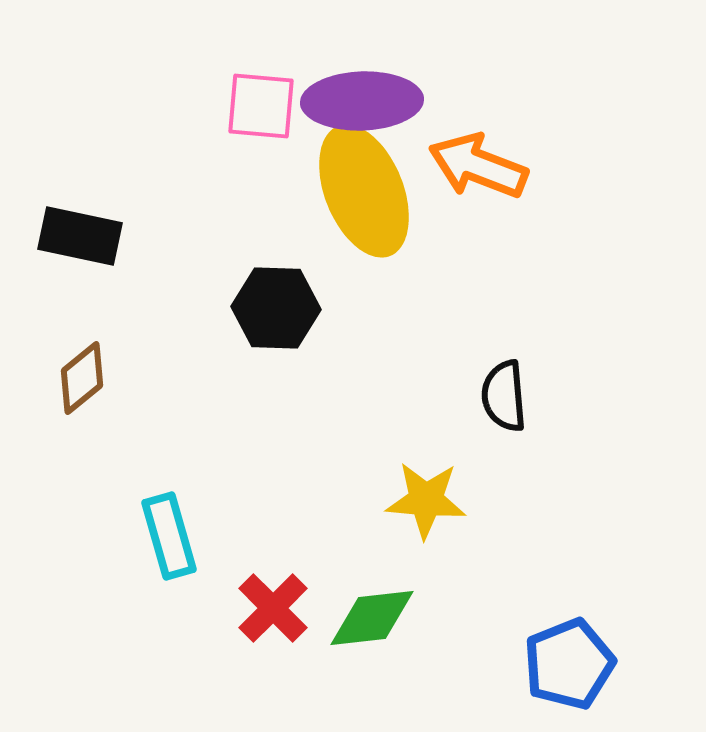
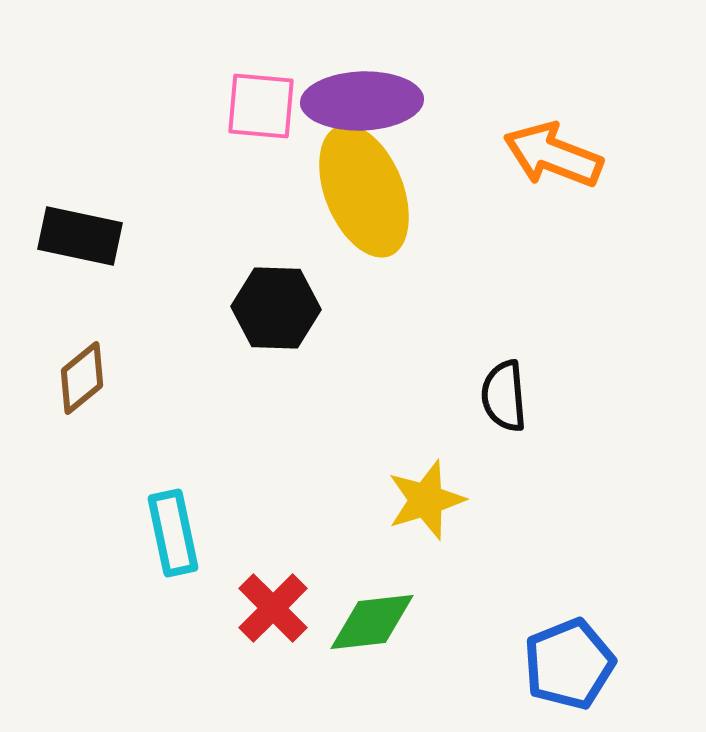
orange arrow: moved 75 px right, 11 px up
yellow star: rotated 22 degrees counterclockwise
cyan rectangle: moved 4 px right, 3 px up; rotated 4 degrees clockwise
green diamond: moved 4 px down
